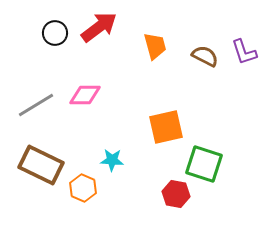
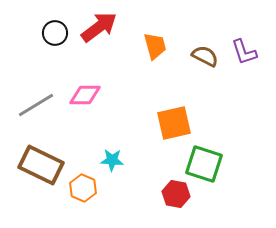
orange square: moved 8 px right, 4 px up
